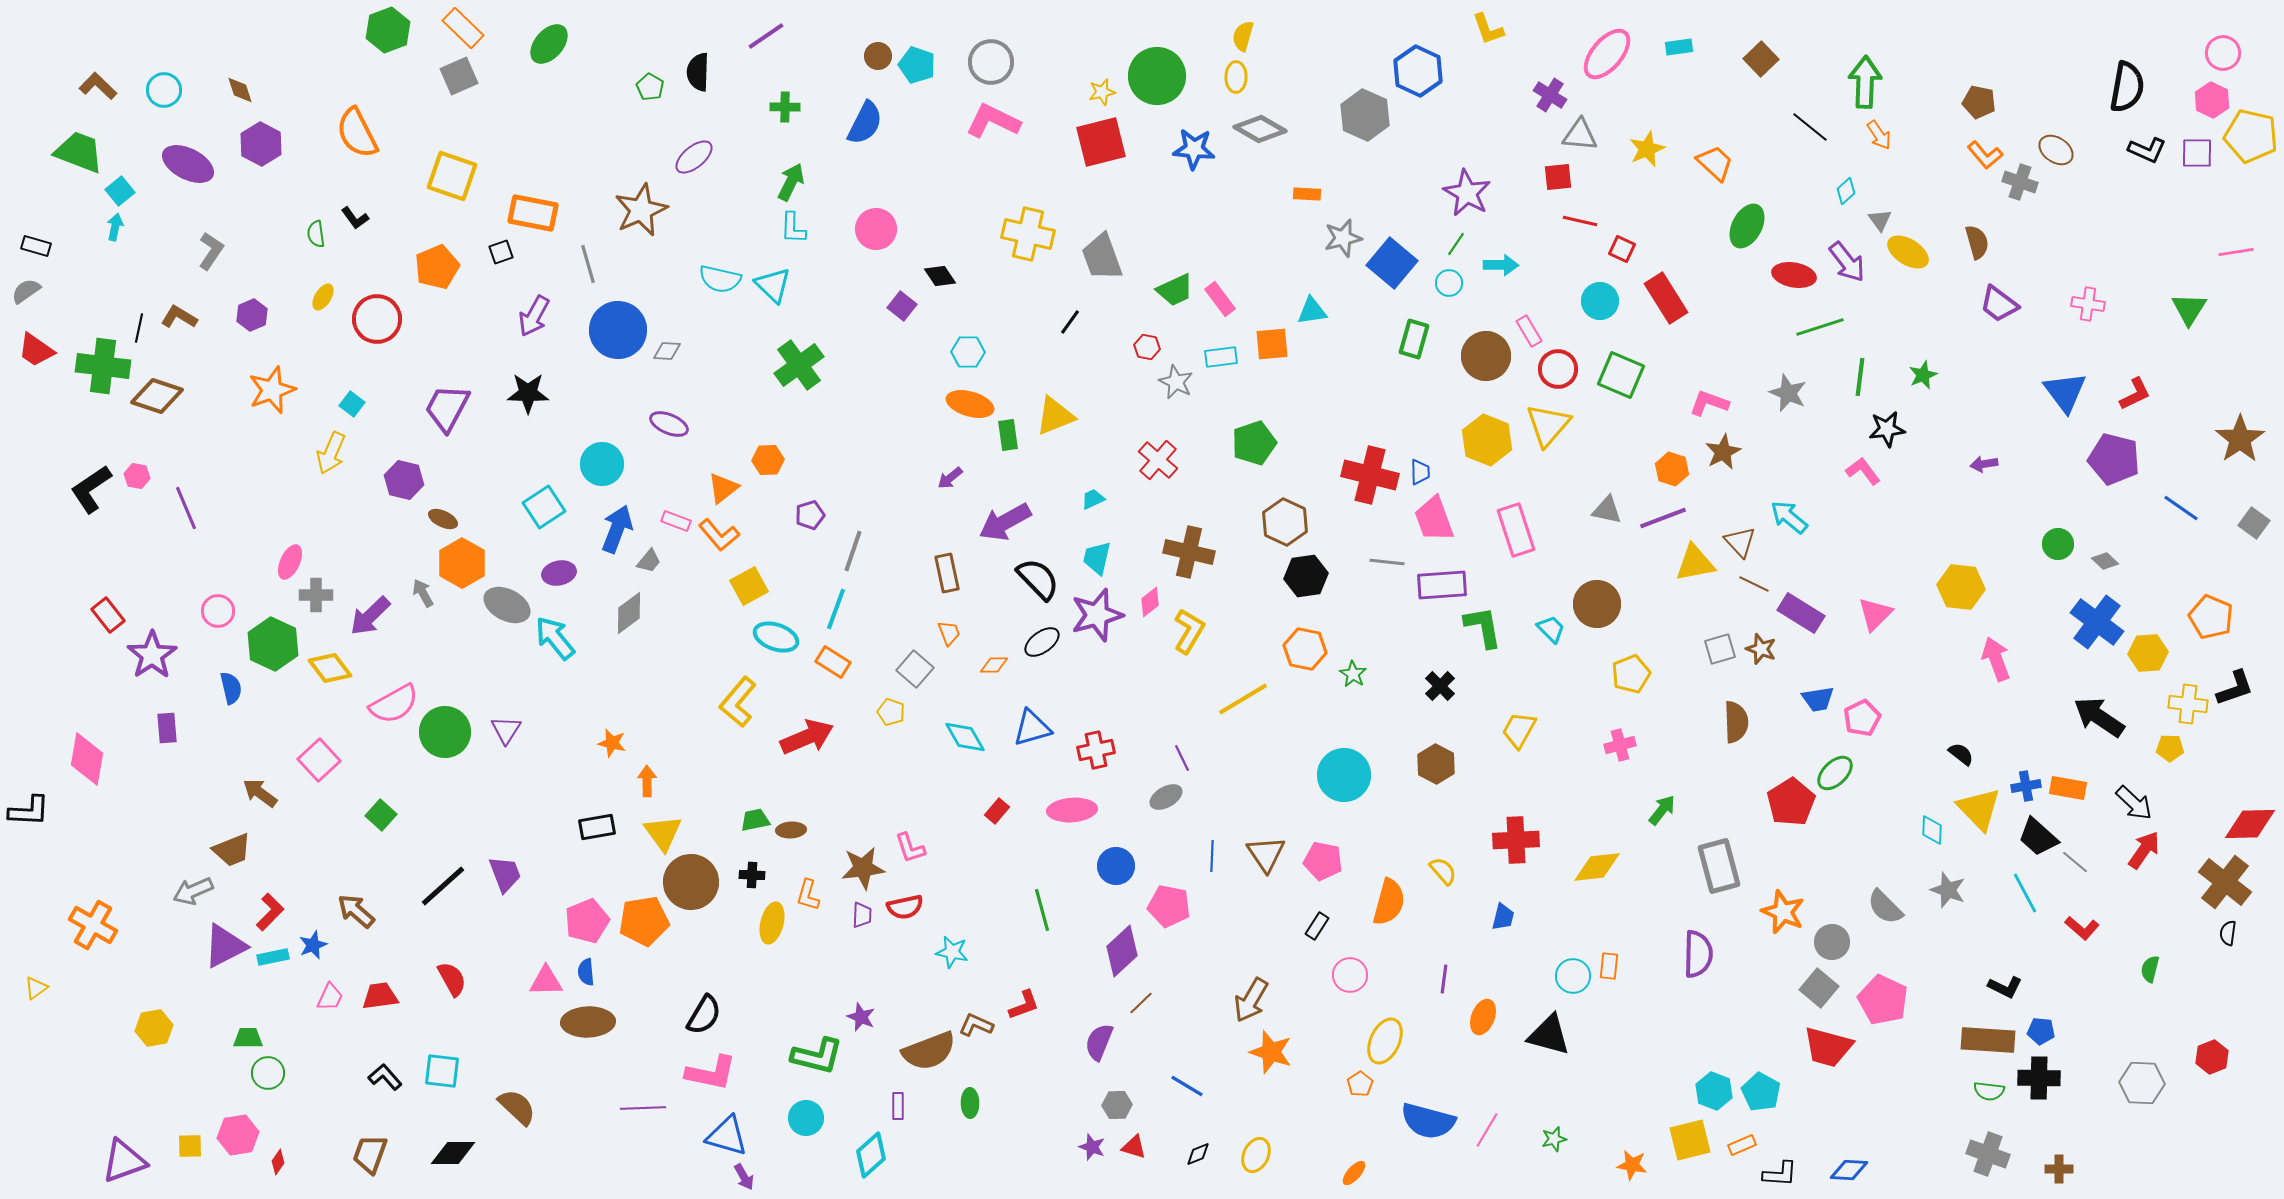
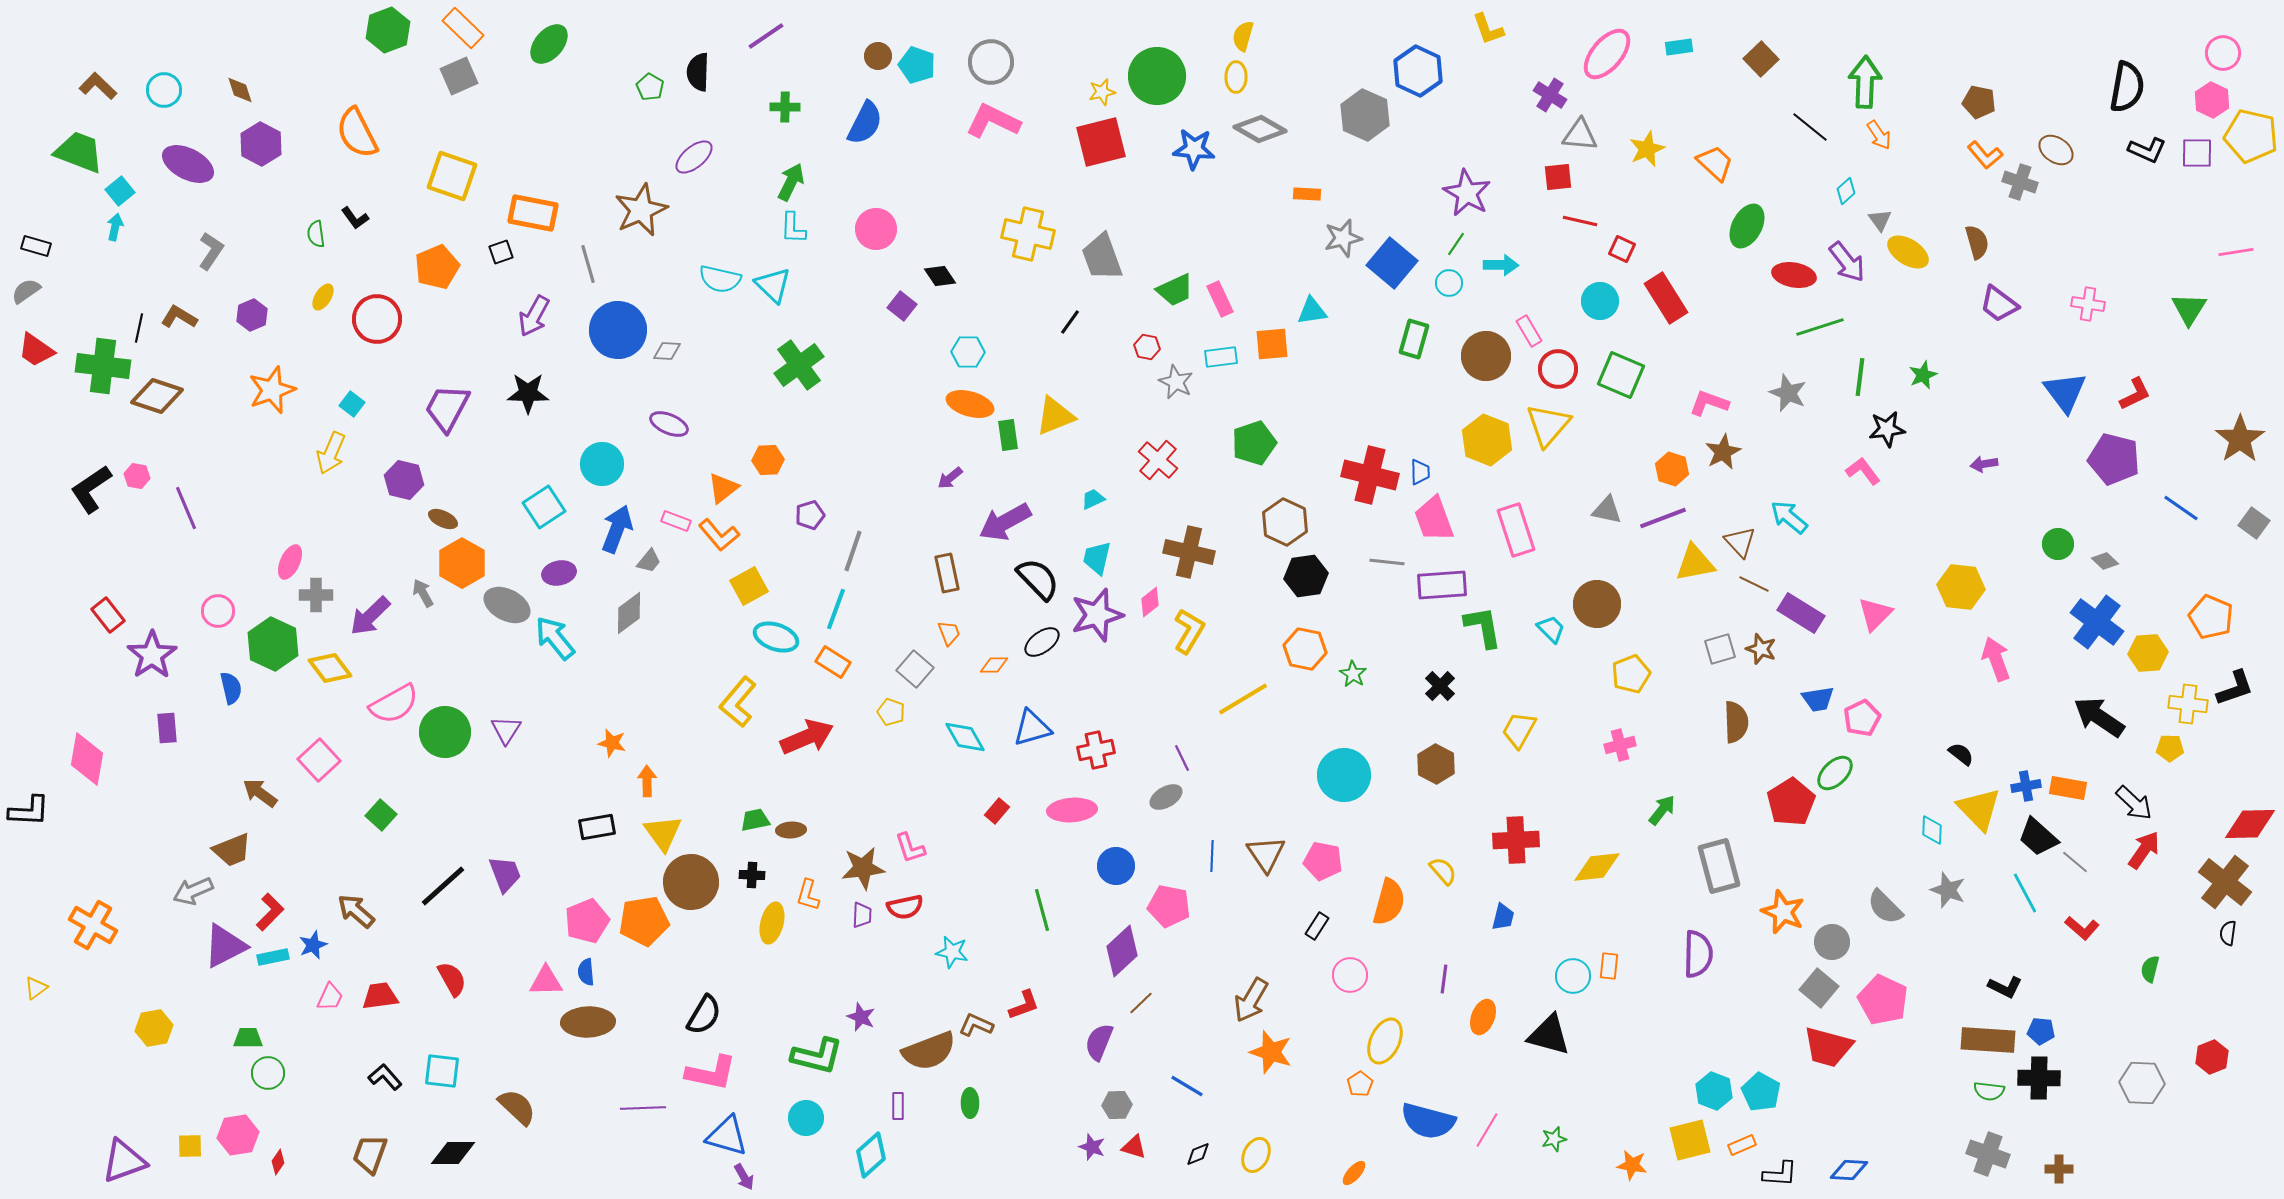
pink rectangle at (1220, 299): rotated 12 degrees clockwise
